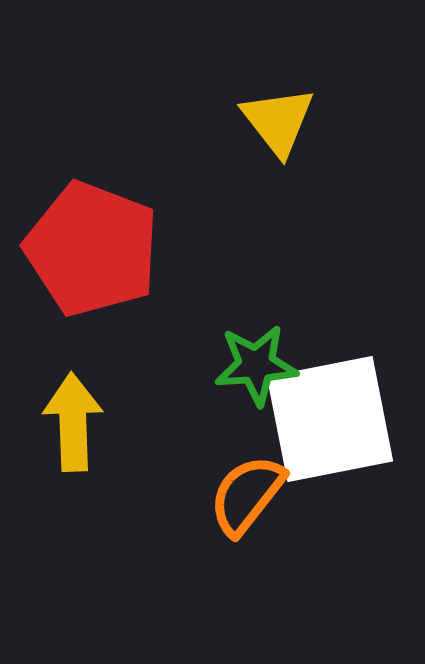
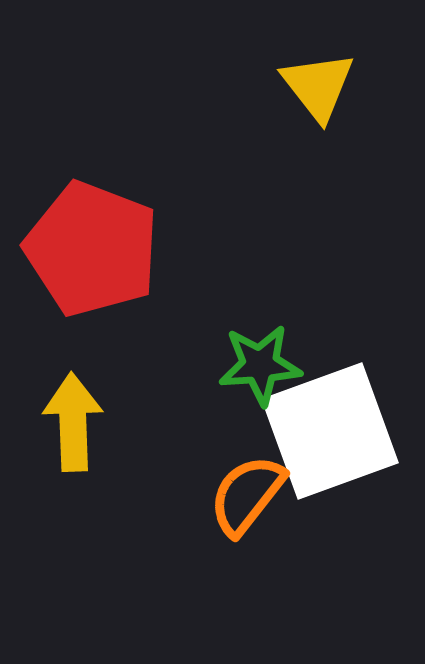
yellow triangle: moved 40 px right, 35 px up
green star: moved 4 px right
white square: moved 12 px down; rotated 9 degrees counterclockwise
